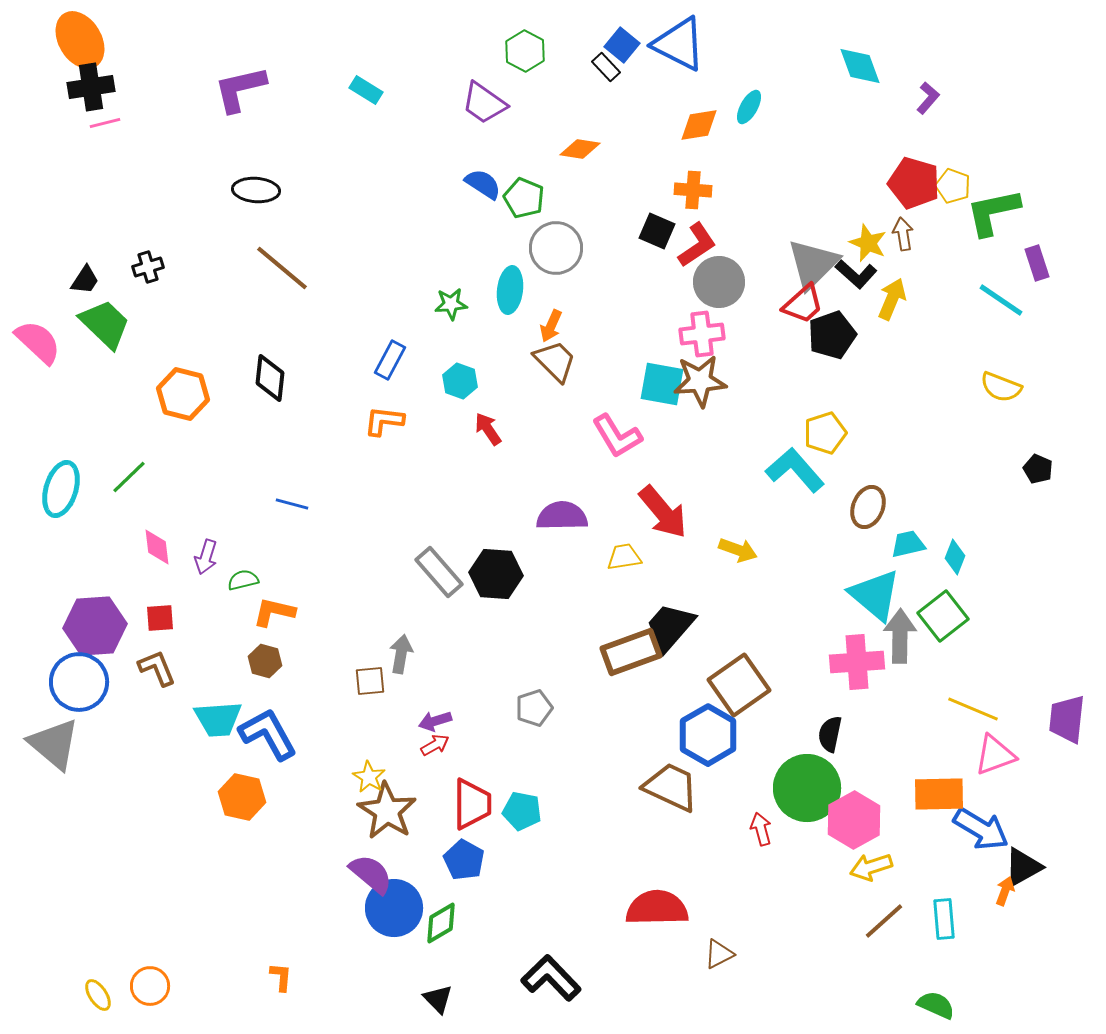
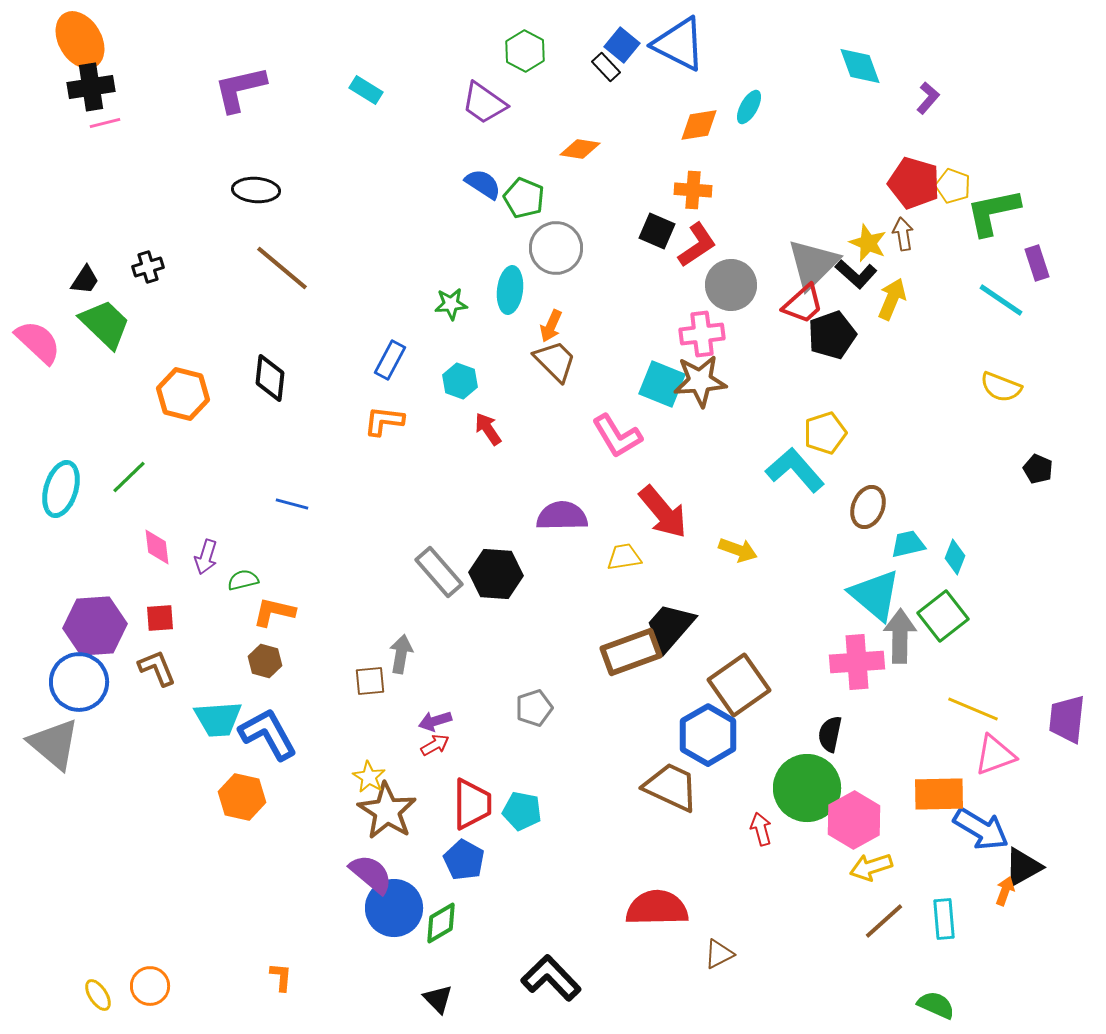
gray circle at (719, 282): moved 12 px right, 3 px down
cyan square at (662, 384): rotated 12 degrees clockwise
